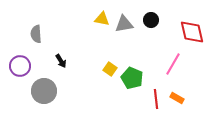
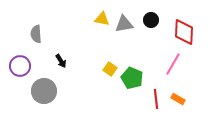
red diamond: moved 8 px left; rotated 16 degrees clockwise
orange rectangle: moved 1 px right, 1 px down
